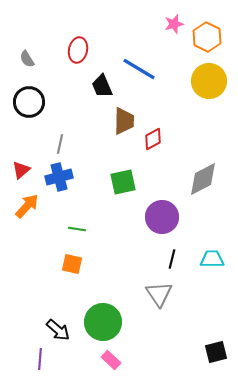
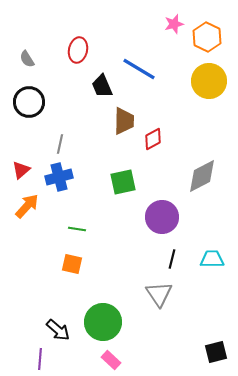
gray diamond: moved 1 px left, 3 px up
